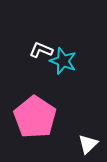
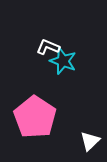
white L-shape: moved 7 px right, 3 px up
white triangle: moved 2 px right, 3 px up
